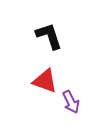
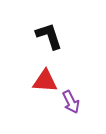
red triangle: rotated 16 degrees counterclockwise
